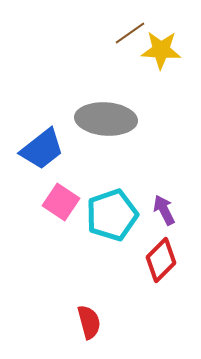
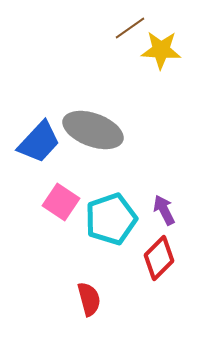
brown line: moved 5 px up
gray ellipse: moved 13 px left, 11 px down; rotated 16 degrees clockwise
blue trapezoid: moved 3 px left, 7 px up; rotated 9 degrees counterclockwise
cyan pentagon: moved 1 px left, 4 px down
red diamond: moved 2 px left, 2 px up
red semicircle: moved 23 px up
